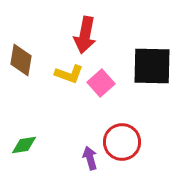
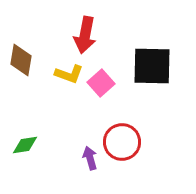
green diamond: moved 1 px right
